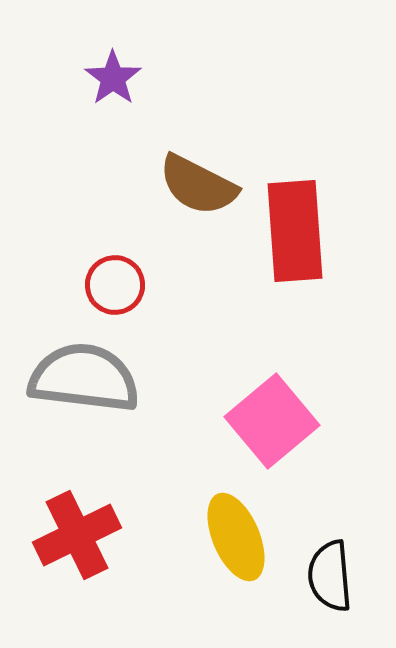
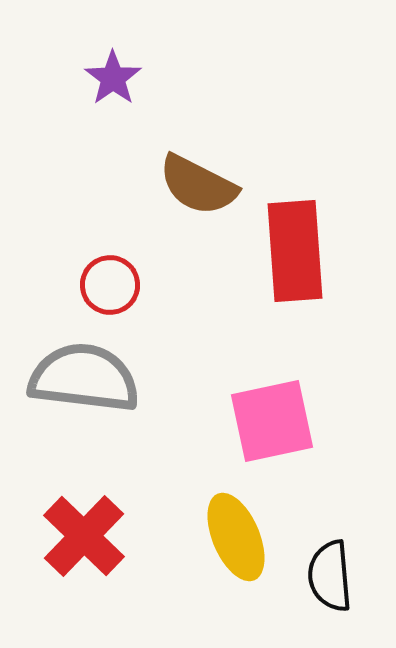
red rectangle: moved 20 px down
red circle: moved 5 px left
pink square: rotated 28 degrees clockwise
red cross: moved 7 px right, 1 px down; rotated 20 degrees counterclockwise
